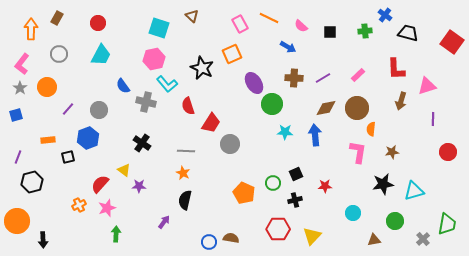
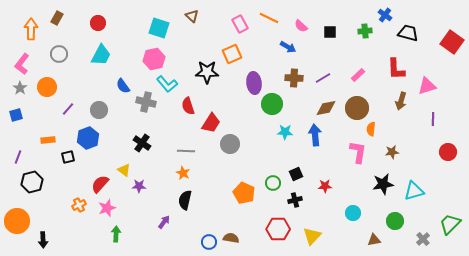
black star at (202, 68): moved 5 px right, 4 px down; rotated 25 degrees counterclockwise
purple ellipse at (254, 83): rotated 25 degrees clockwise
green trapezoid at (447, 224): moved 3 px right; rotated 145 degrees counterclockwise
